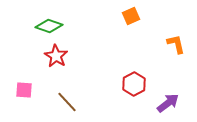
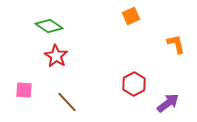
green diamond: rotated 16 degrees clockwise
